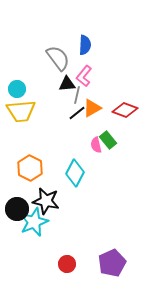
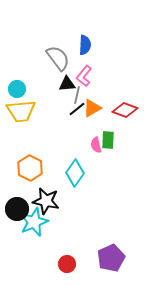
black line: moved 4 px up
green rectangle: rotated 42 degrees clockwise
cyan diamond: rotated 8 degrees clockwise
purple pentagon: moved 1 px left, 5 px up
